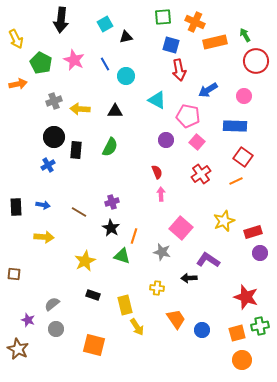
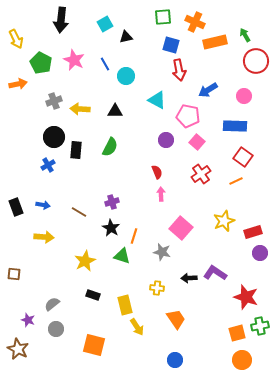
black rectangle at (16, 207): rotated 18 degrees counterclockwise
purple L-shape at (208, 260): moved 7 px right, 13 px down
blue circle at (202, 330): moved 27 px left, 30 px down
